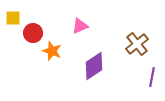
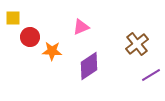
pink triangle: moved 1 px right, 1 px down
red circle: moved 3 px left, 4 px down
orange star: rotated 18 degrees counterclockwise
purple diamond: moved 5 px left
purple line: moved 1 px left, 2 px up; rotated 48 degrees clockwise
